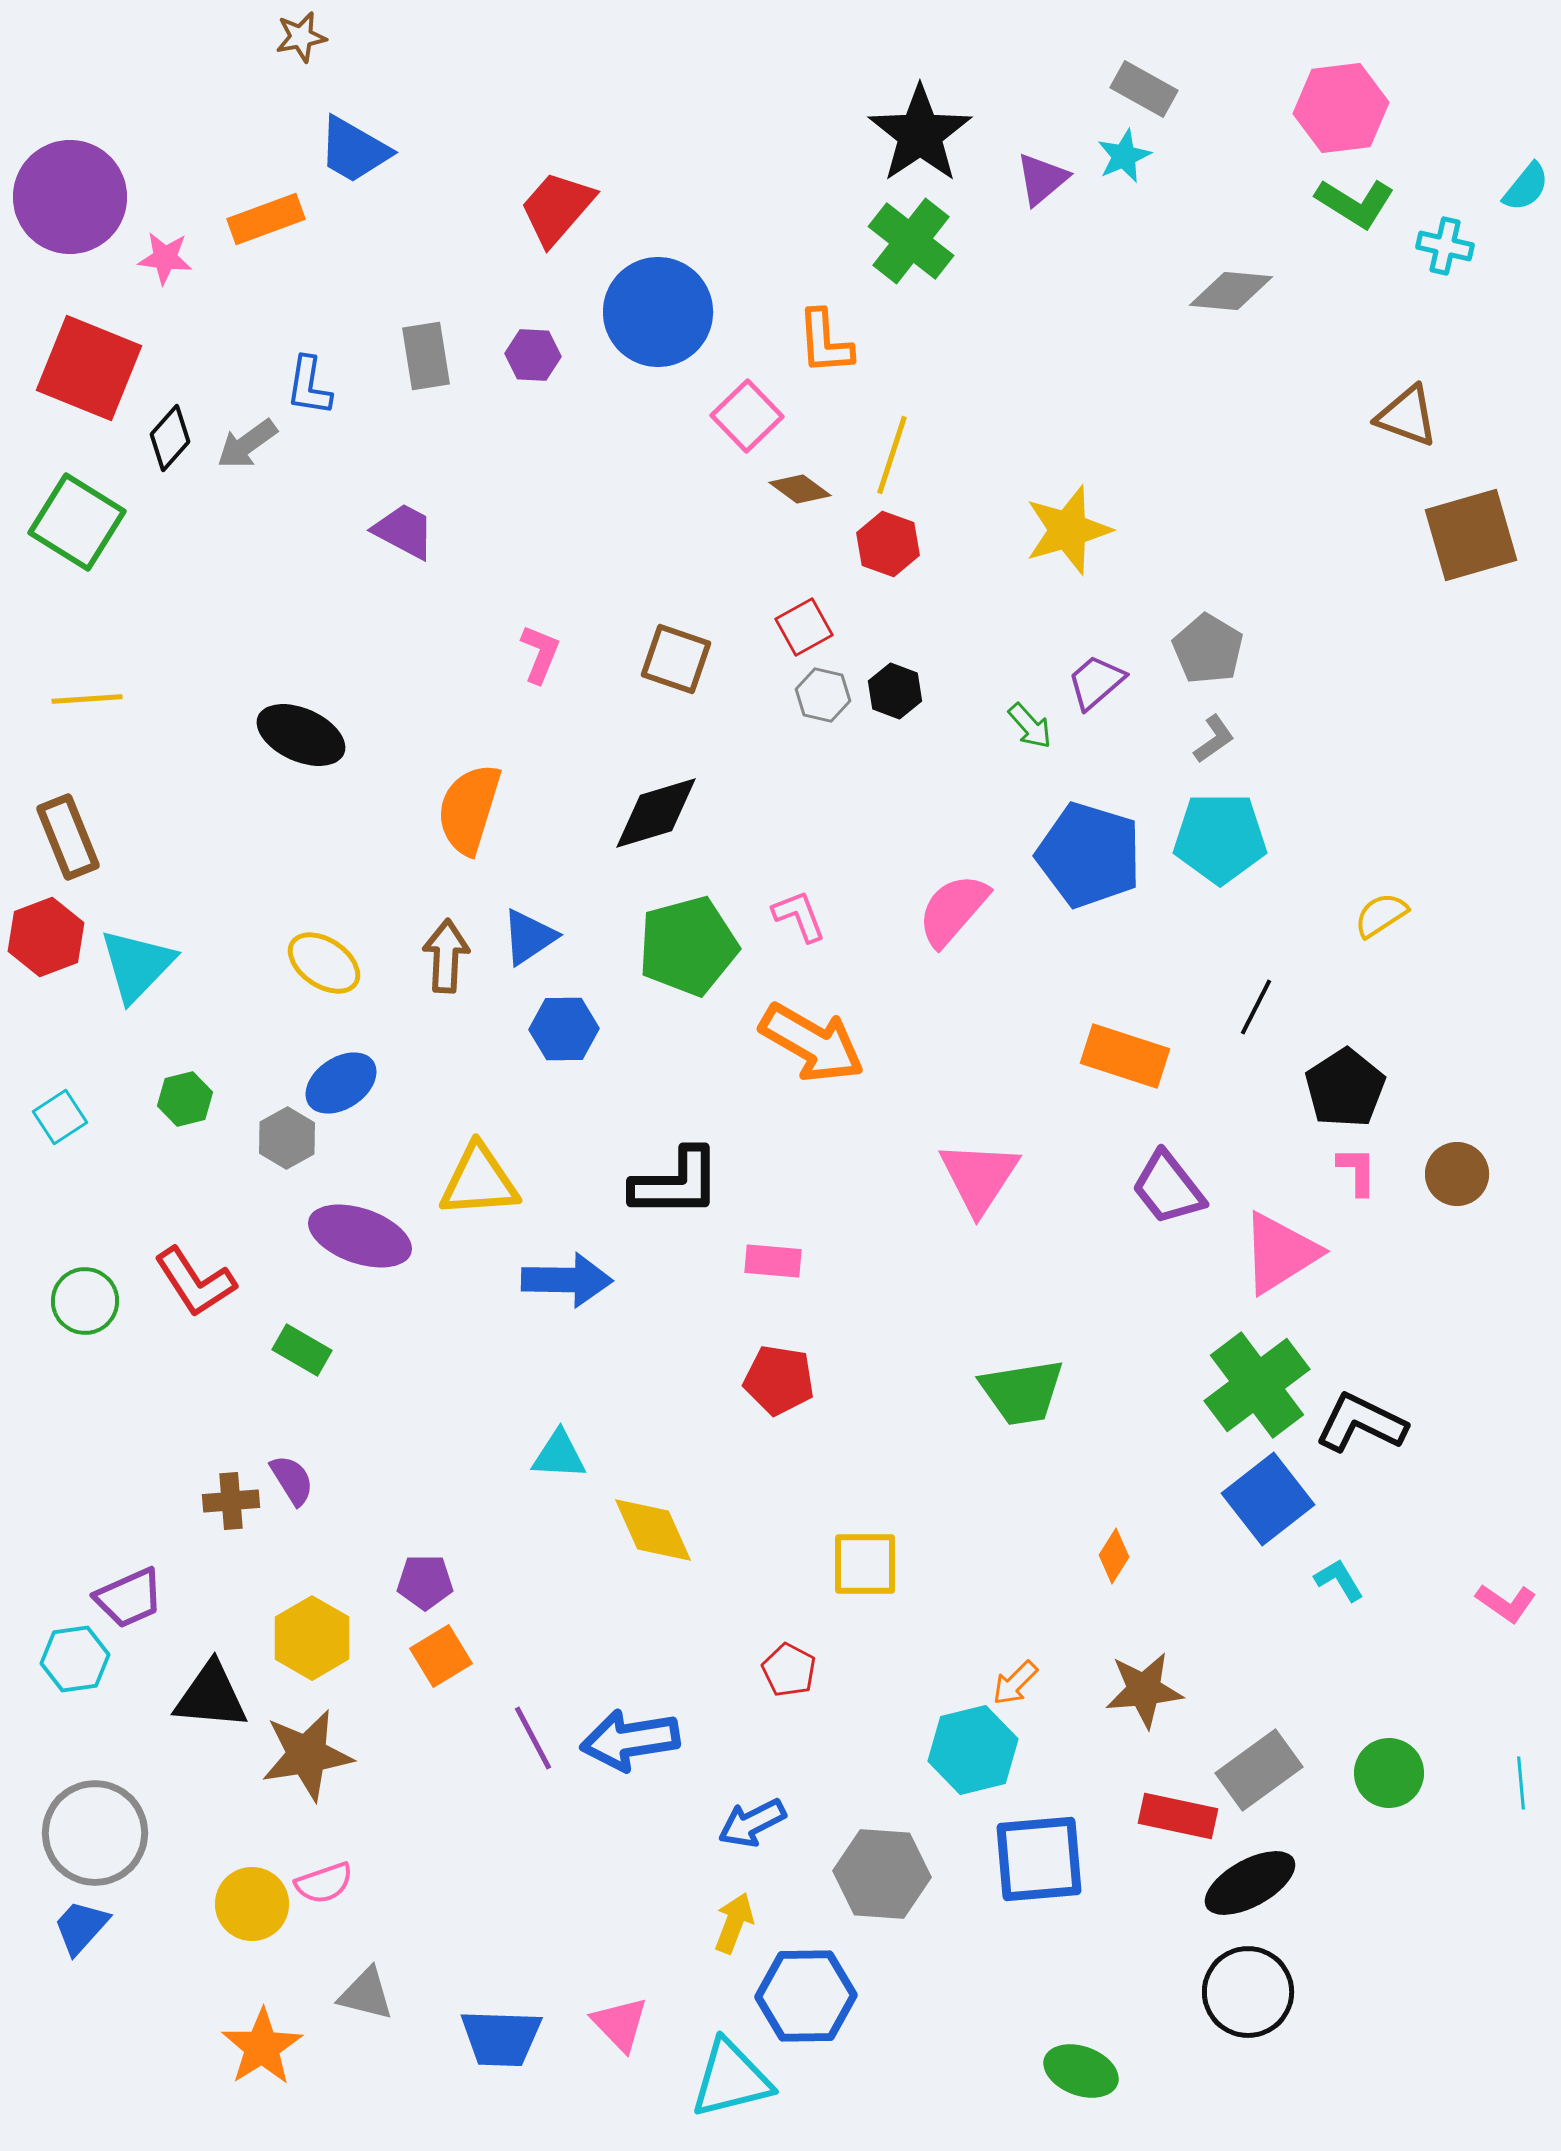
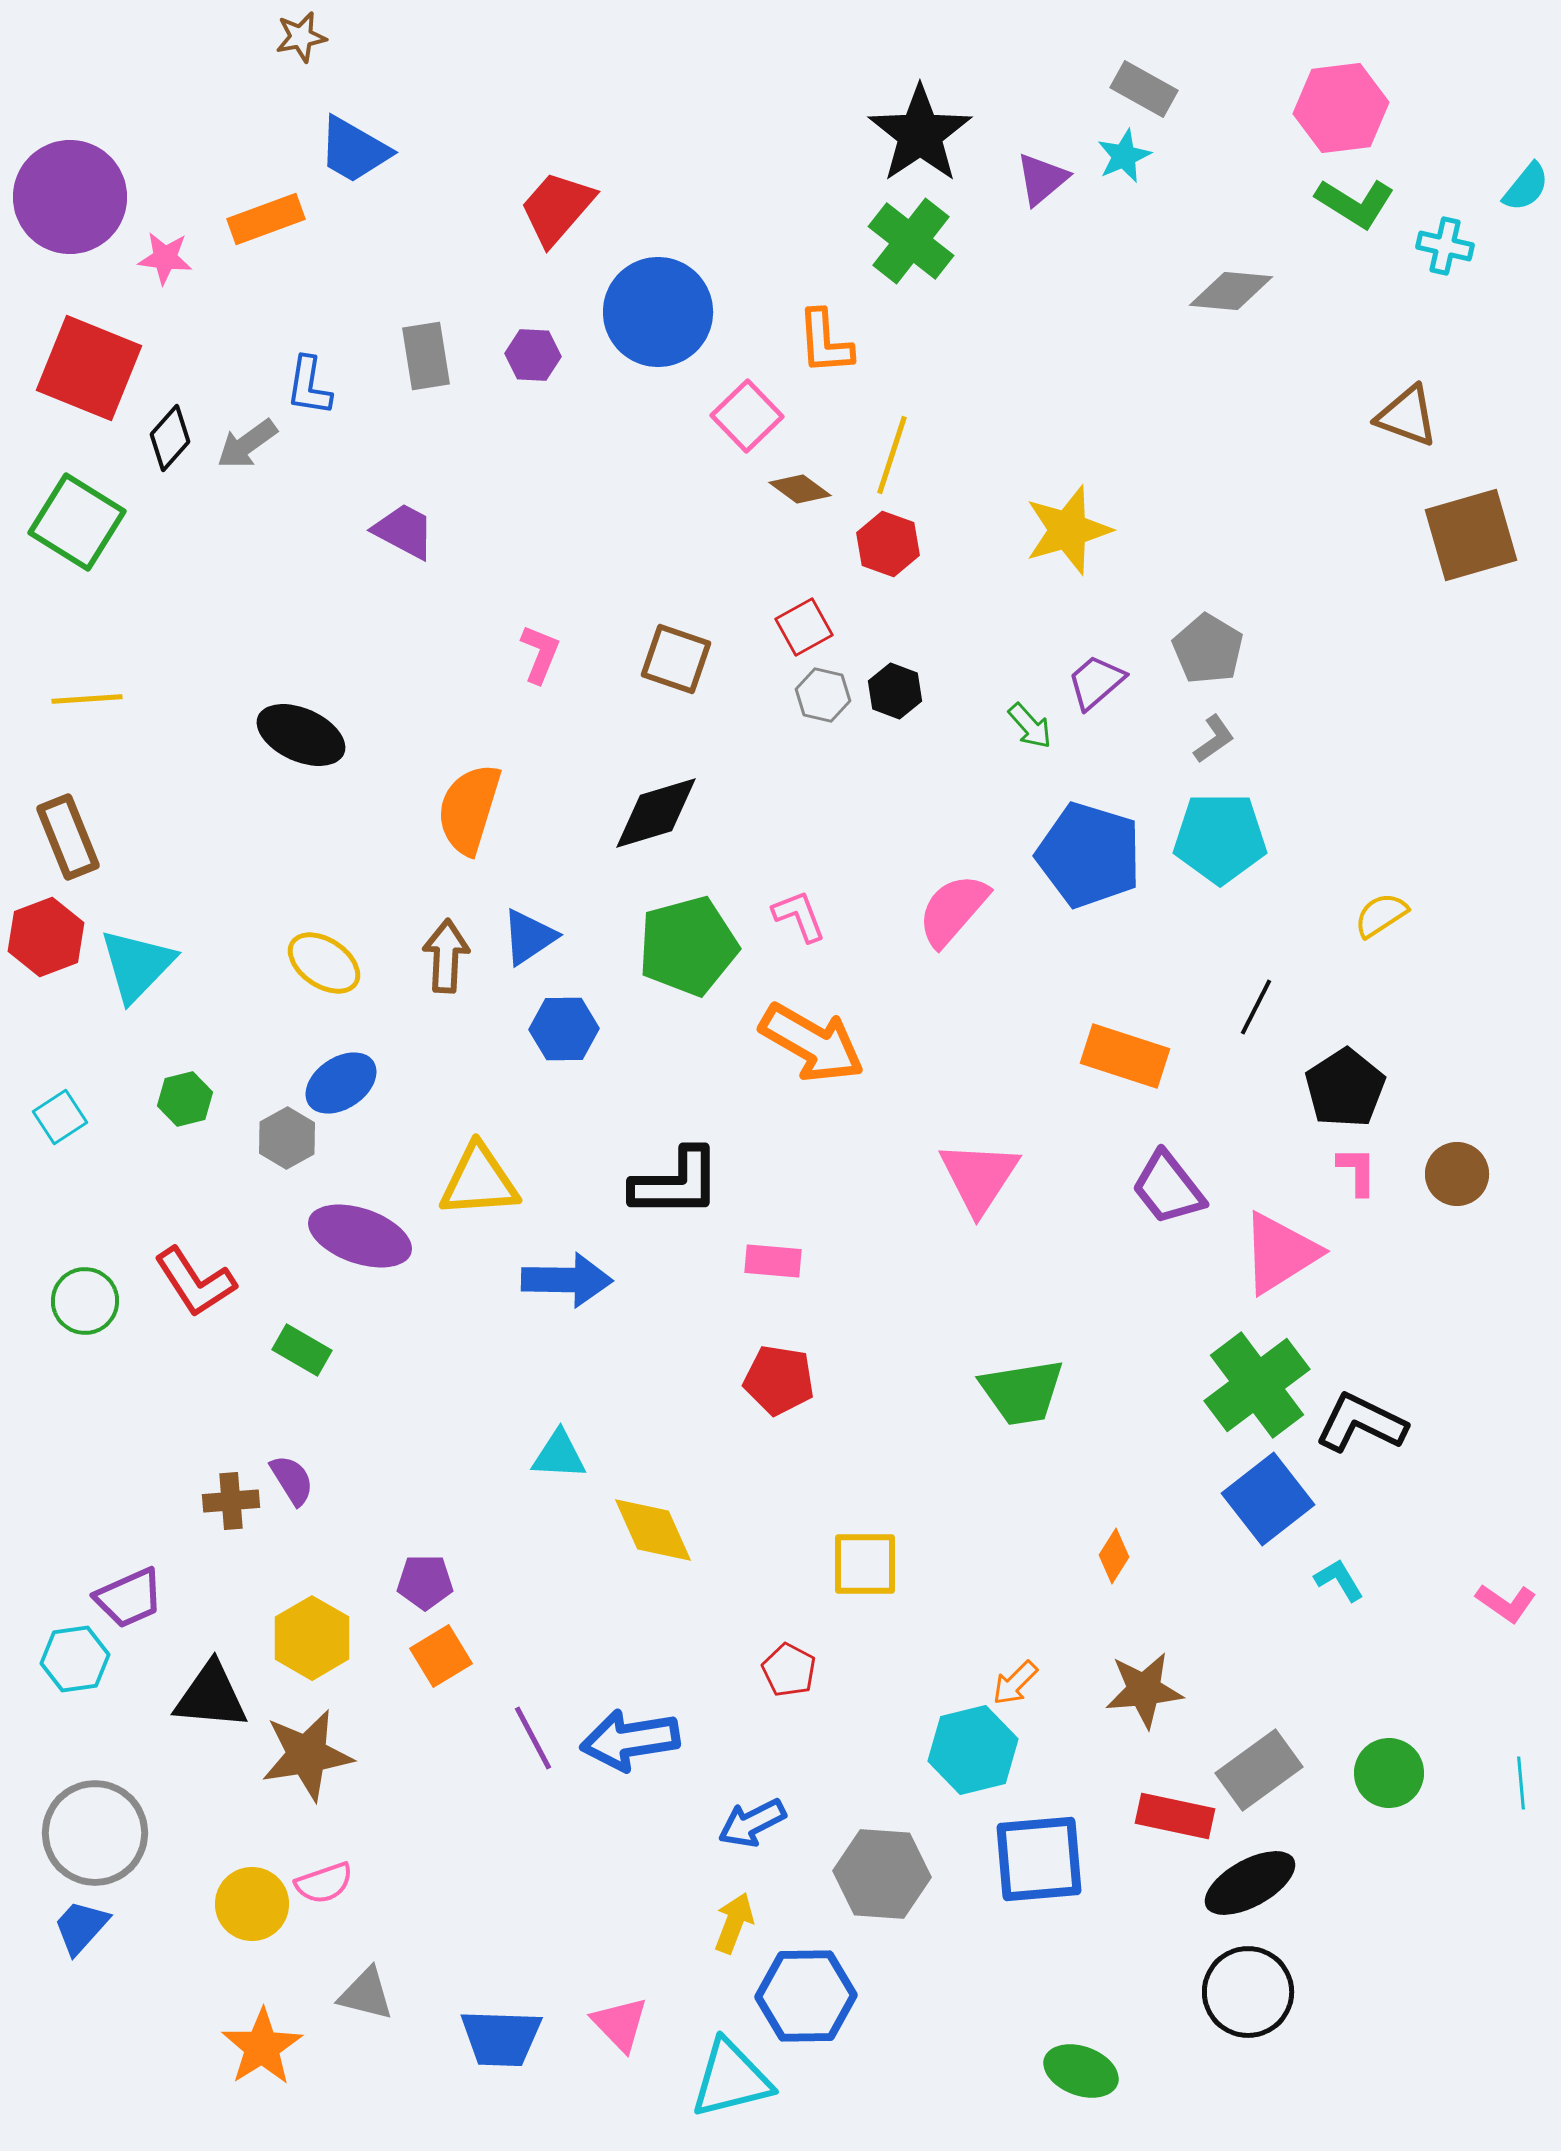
red rectangle at (1178, 1816): moved 3 px left
